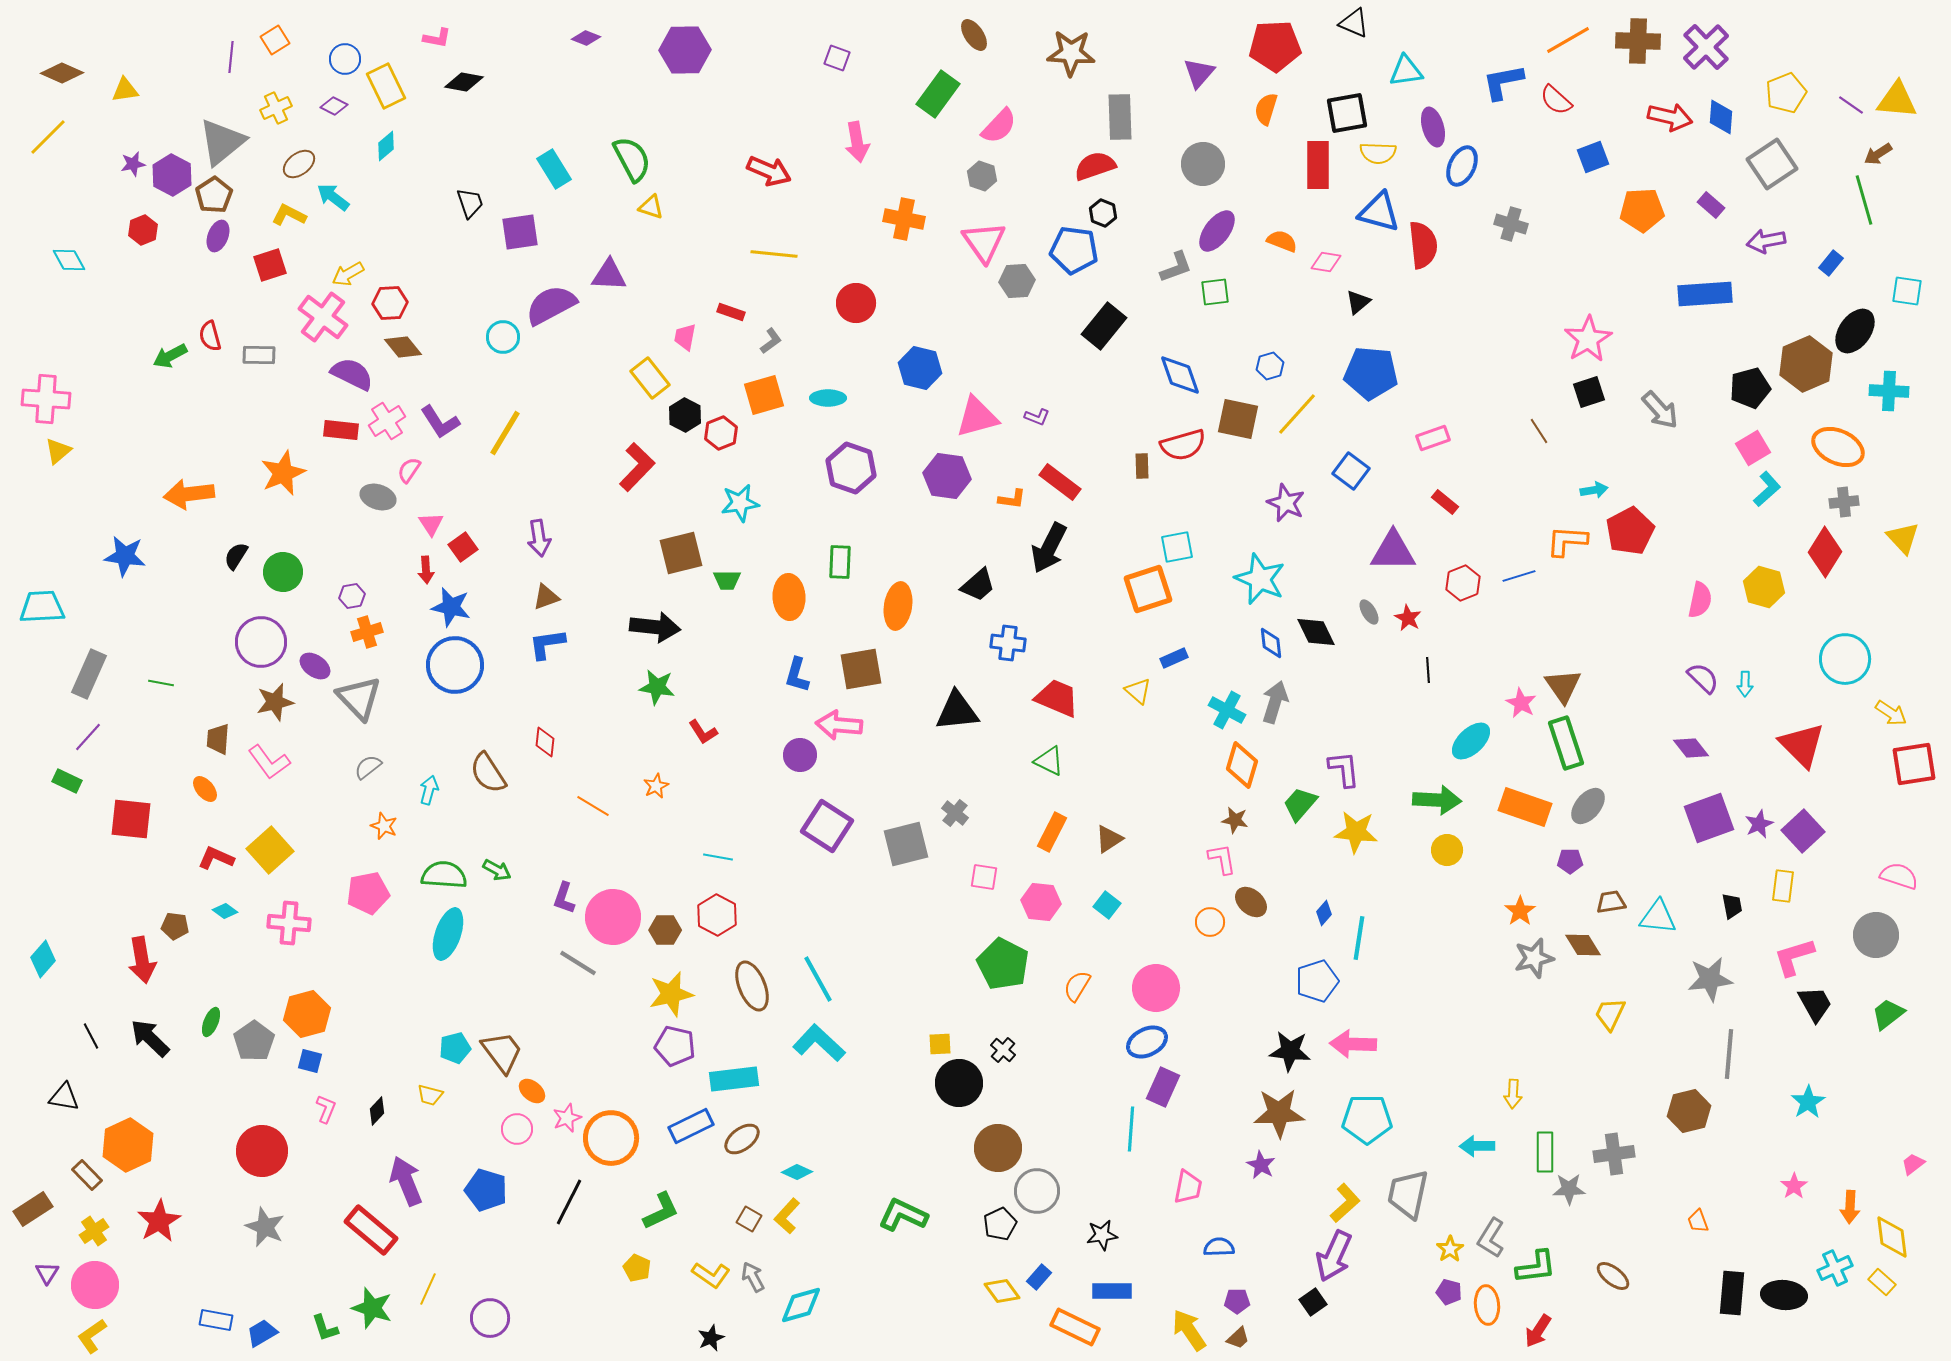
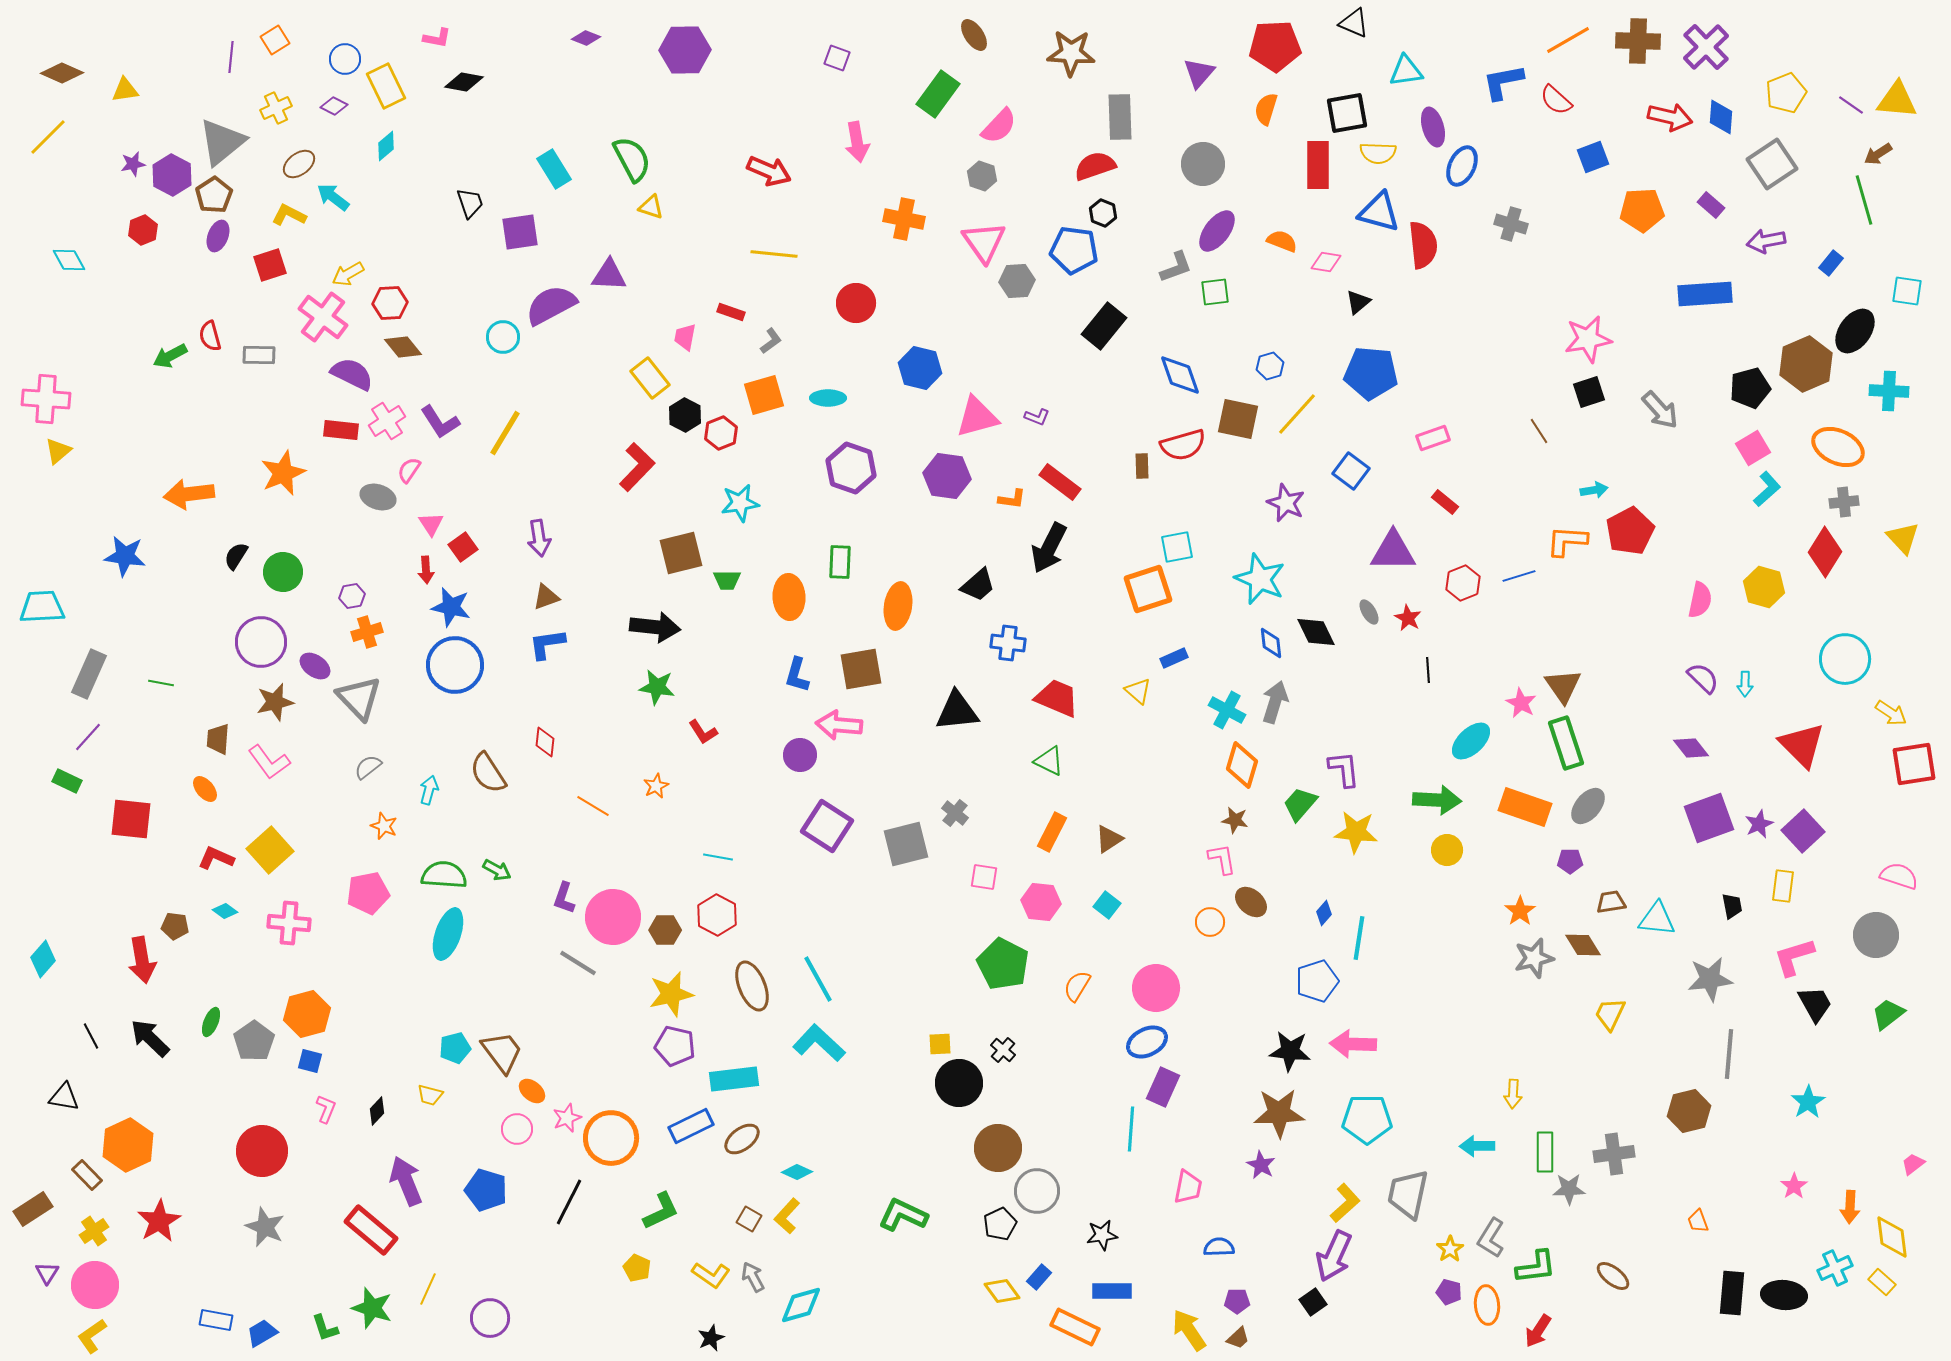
pink star at (1588, 339): rotated 21 degrees clockwise
cyan triangle at (1658, 917): moved 1 px left, 2 px down
